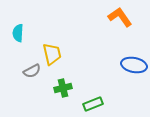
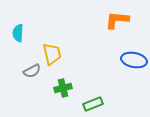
orange L-shape: moved 3 px left, 3 px down; rotated 50 degrees counterclockwise
blue ellipse: moved 5 px up
